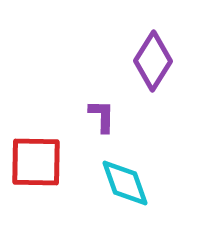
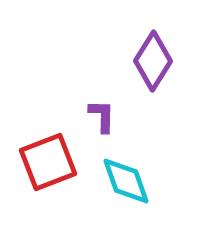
red square: moved 12 px right; rotated 22 degrees counterclockwise
cyan diamond: moved 1 px right, 2 px up
